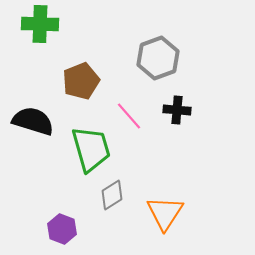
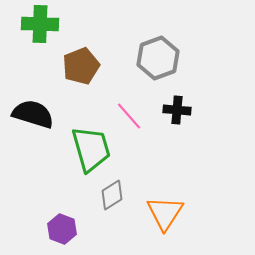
brown pentagon: moved 15 px up
black semicircle: moved 7 px up
